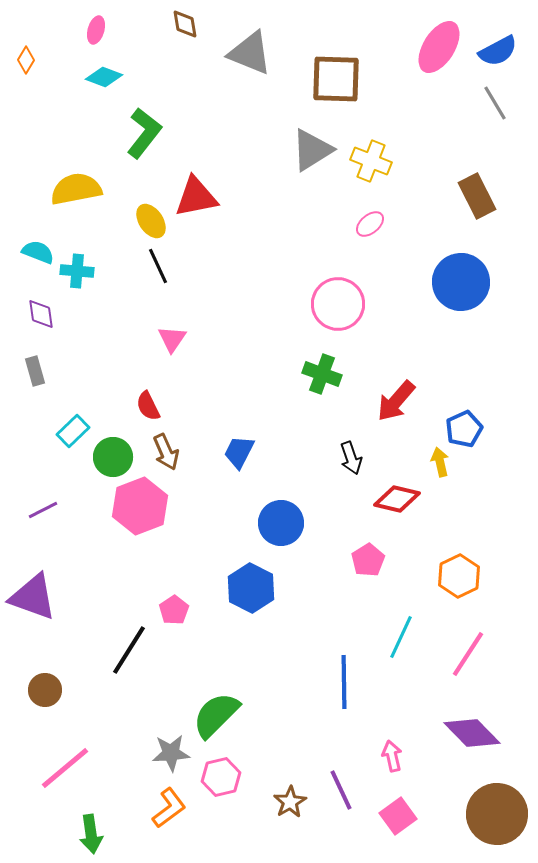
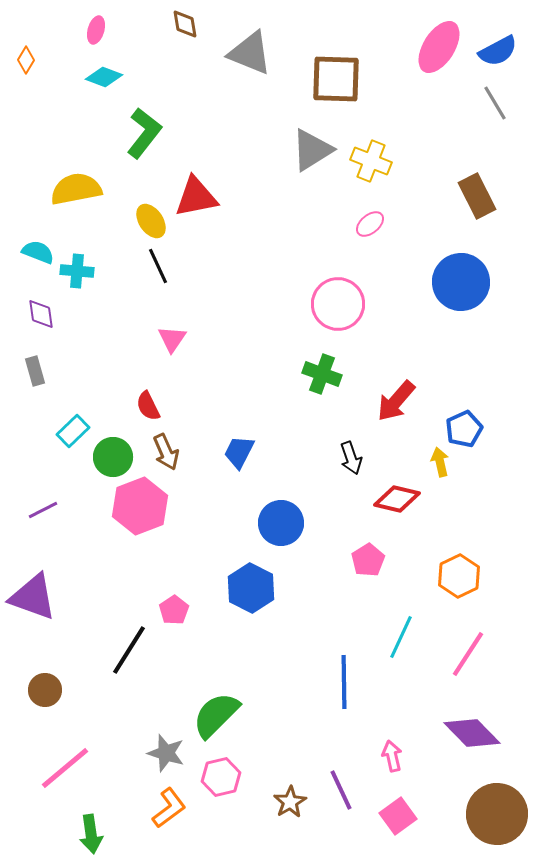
gray star at (171, 753): moved 5 px left; rotated 21 degrees clockwise
